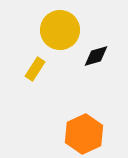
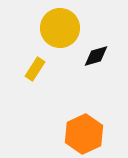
yellow circle: moved 2 px up
